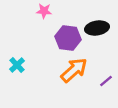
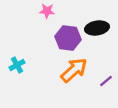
pink star: moved 3 px right
cyan cross: rotated 14 degrees clockwise
